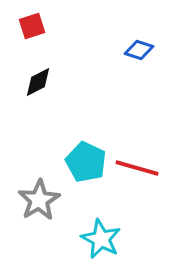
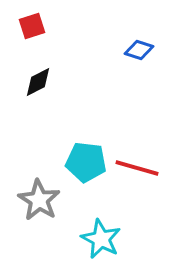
cyan pentagon: rotated 18 degrees counterclockwise
gray star: rotated 9 degrees counterclockwise
